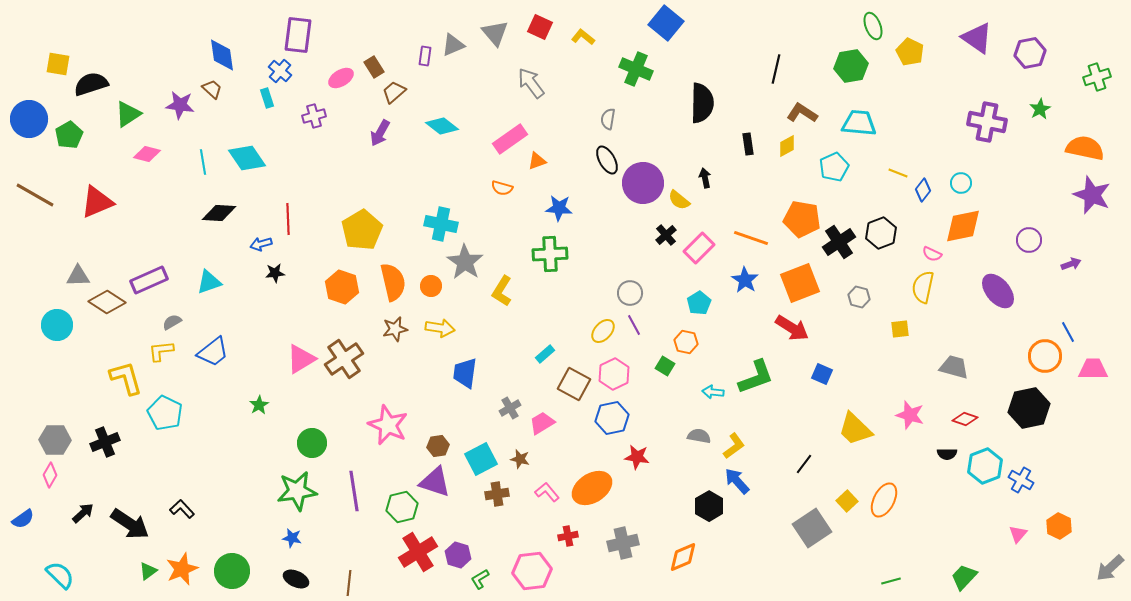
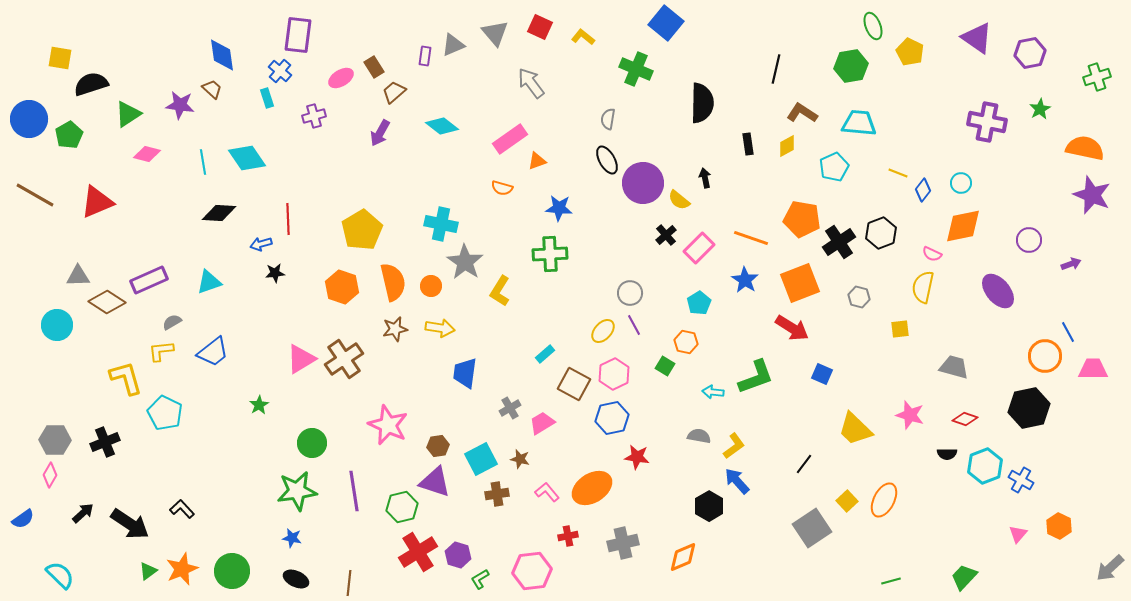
yellow square at (58, 64): moved 2 px right, 6 px up
yellow L-shape at (502, 291): moved 2 px left
